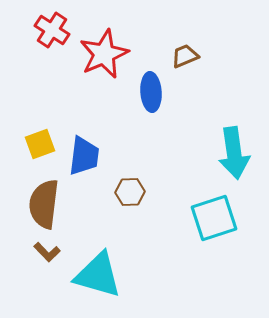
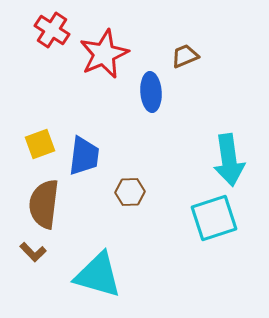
cyan arrow: moved 5 px left, 7 px down
brown L-shape: moved 14 px left
